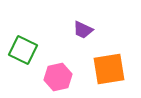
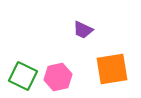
green square: moved 26 px down
orange square: moved 3 px right
